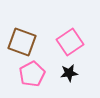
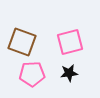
pink square: rotated 20 degrees clockwise
pink pentagon: rotated 25 degrees clockwise
